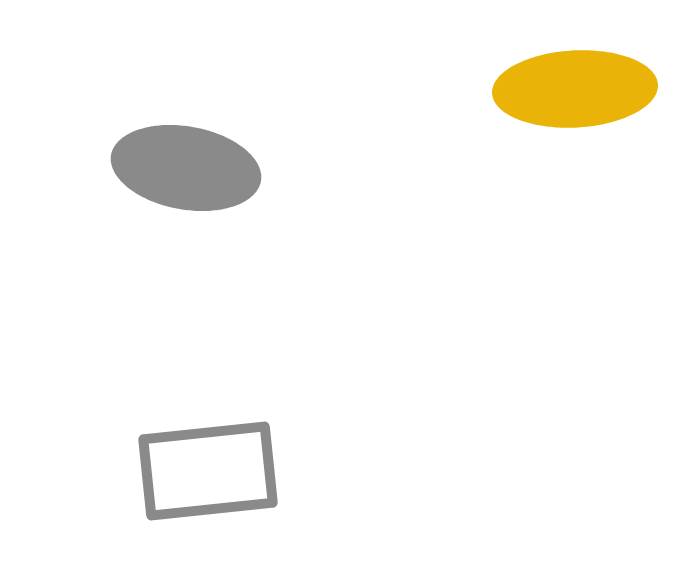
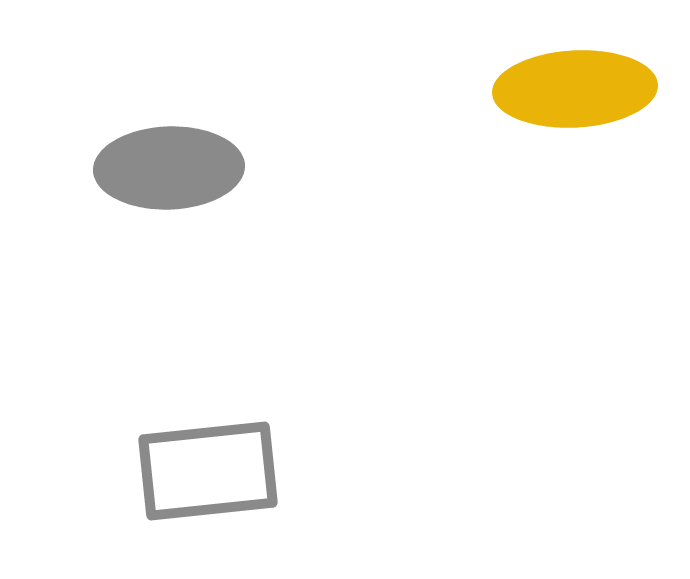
gray ellipse: moved 17 px left; rotated 12 degrees counterclockwise
